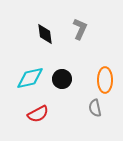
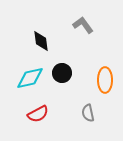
gray L-shape: moved 3 px right, 4 px up; rotated 60 degrees counterclockwise
black diamond: moved 4 px left, 7 px down
black circle: moved 6 px up
gray semicircle: moved 7 px left, 5 px down
